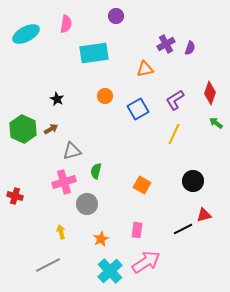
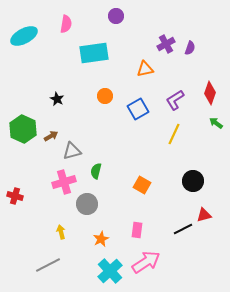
cyan ellipse: moved 2 px left, 2 px down
brown arrow: moved 7 px down
